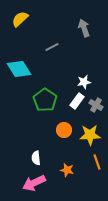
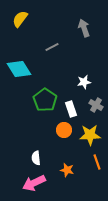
yellow semicircle: rotated 12 degrees counterclockwise
white rectangle: moved 6 px left, 8 px down; rotated 56 degrees counterclockwise
